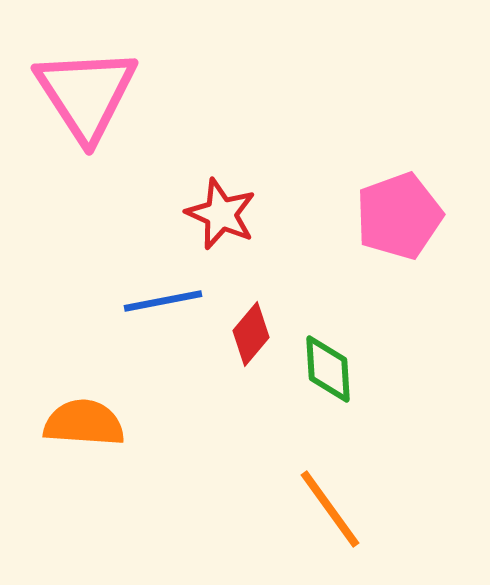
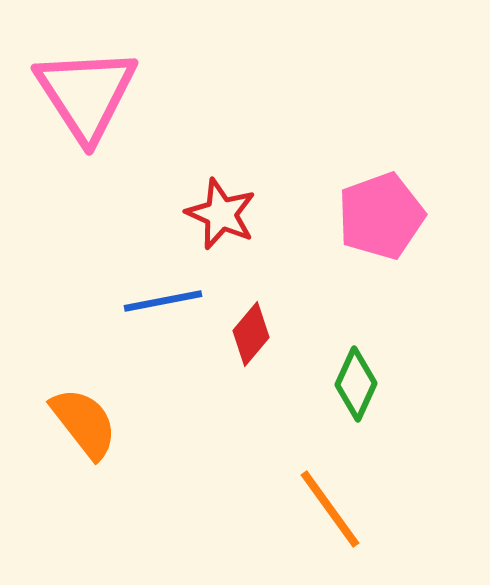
pink pentagon: moved 18 px left
green diamond: moved 28 px right, 15 px down; rotated 28 degrees clockwise
orange semicircle: rotated 48 degrees clockwise
